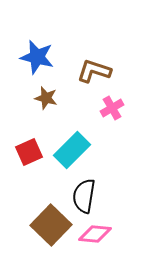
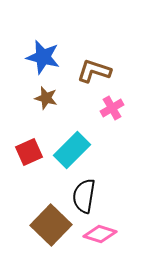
blue star: moved 6 px right
pink diamond: moved 5 px right; rotated 12 degrees clockwise
